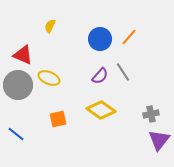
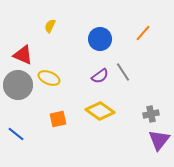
orange line: moved 14 px right, 4 px up
purple semicircle: rotated 12 degrees clockwise
yellow diamond: moved 1 px left, 1 px down
